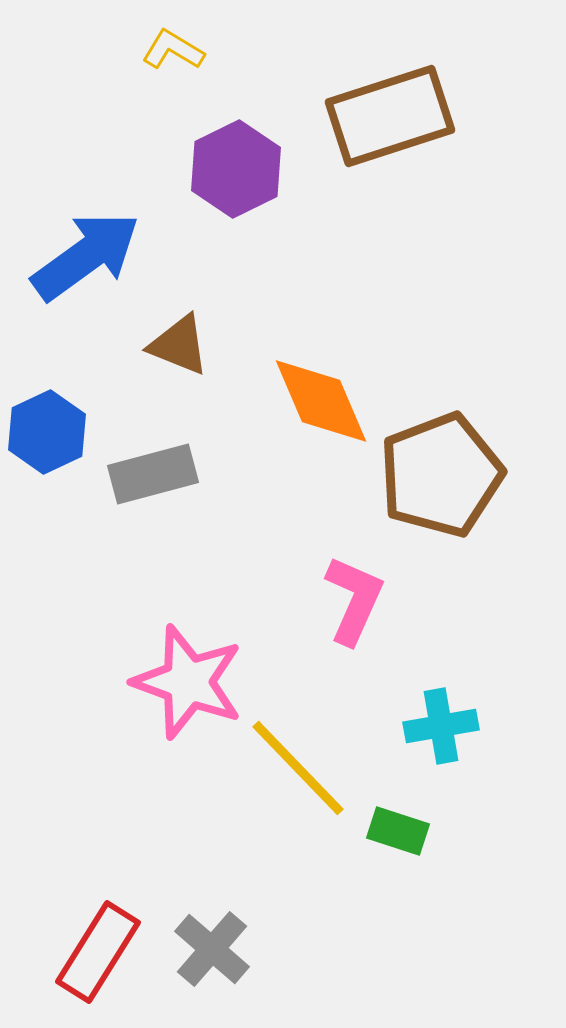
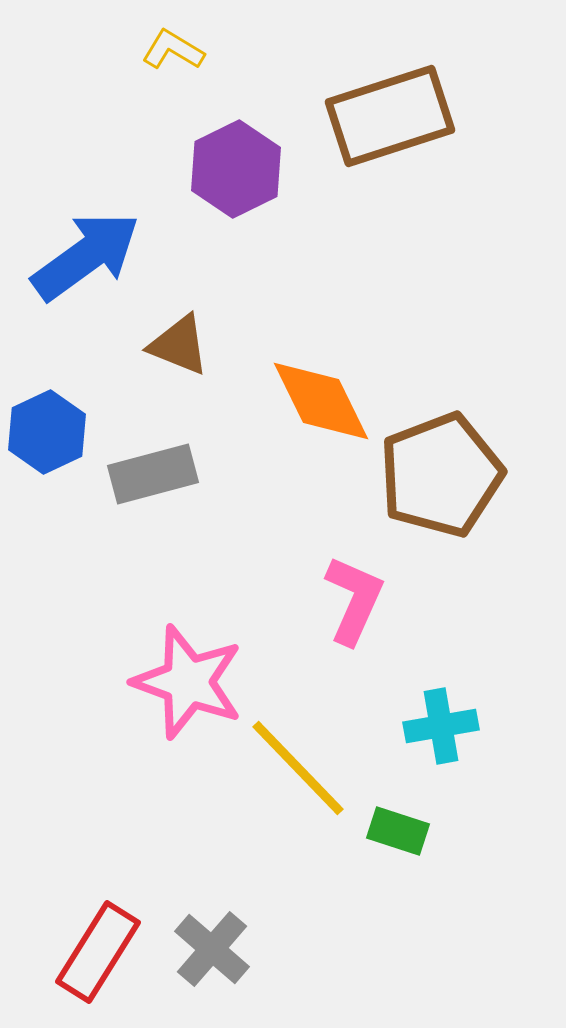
orange diamond: rotated 3 degrees counterclockwise
